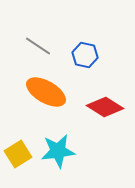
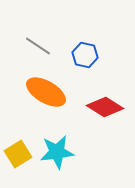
cyan star: moved 1 px left, 1 px down
